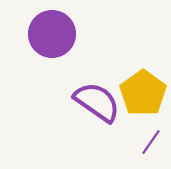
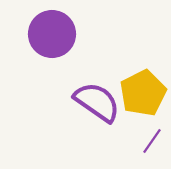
yellow pentagon: rotated 9 degrees clockwise
purple line: moved 1 px right, 1 px up
